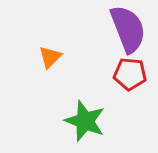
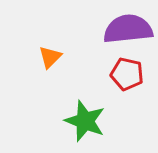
purple semicircle: rotated 75 degrees counterclockwise
red pentagon: moved 3 px left; rotated 8 degrees clockwise
